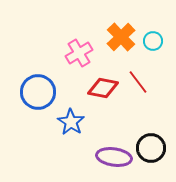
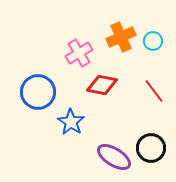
orange cross: rotated 20 degrees clockwise
red line: moved 16 px right, 9 px down
red diamond: moved 1 px left, 3 px up
purple ellipse: rotated 24 degrees clockwise
